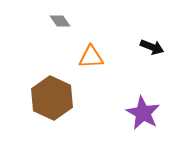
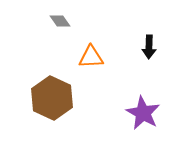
black arrow: moved 3 px left; rotated 70 degrees clockwise
